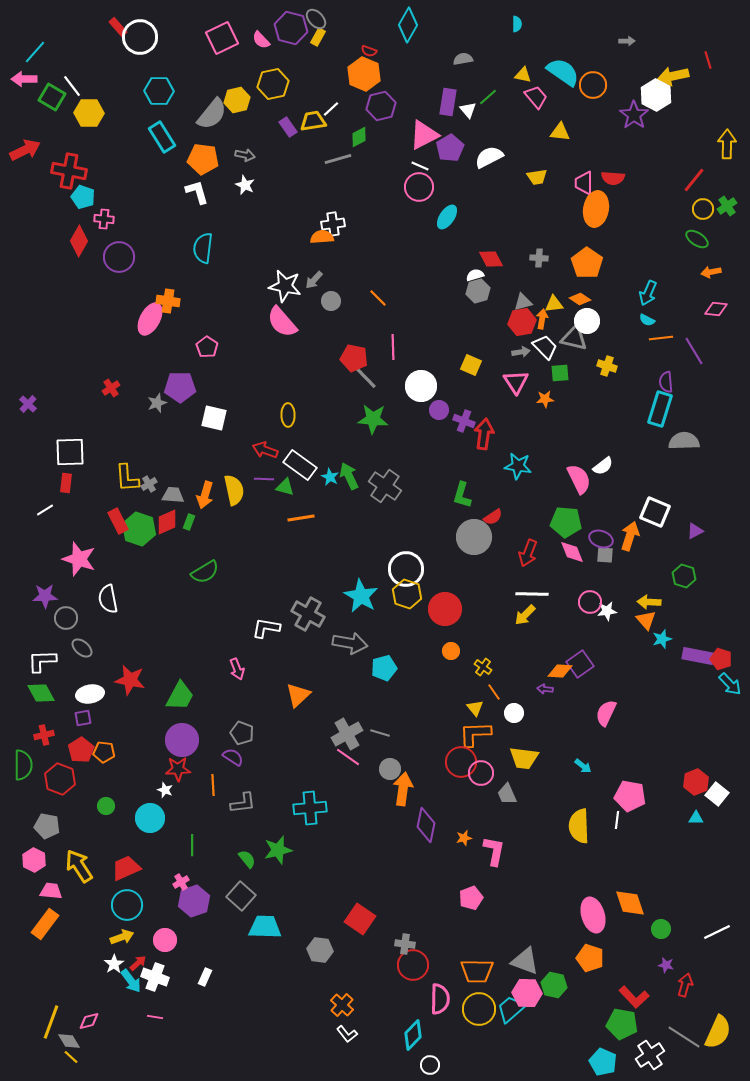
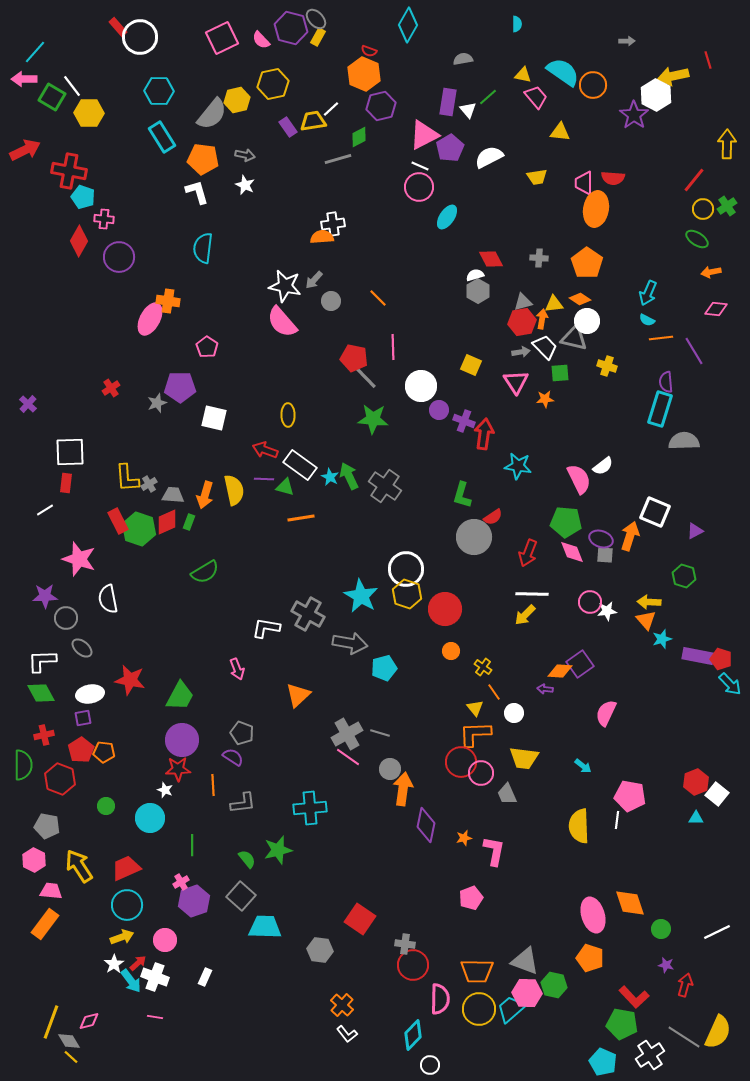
gray hexagon at (478, 291): rotated 15 degrees counterclockwise
